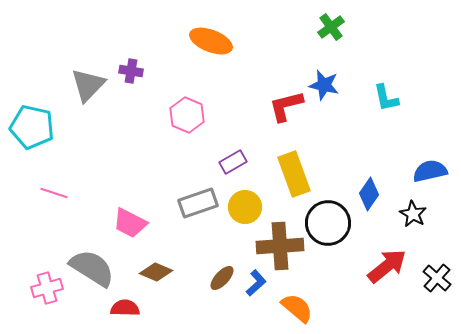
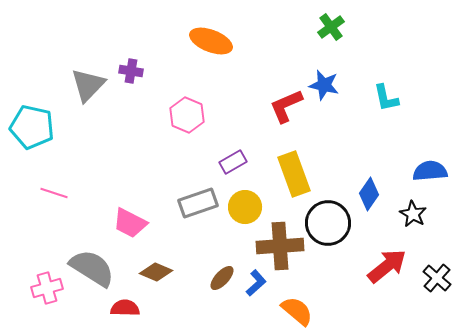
red L-shape: rotated 9 degrees counterclockwise
blue semicircle: rotated 8 degrees clockwise
orange semicircle: moved 3 px down
